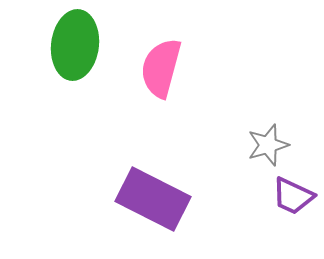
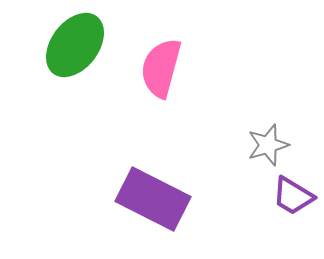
green ellipse: rotated 30 degrees clockwise
purple trapezoid: rotated 6 degrees clockwise
